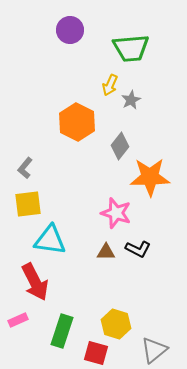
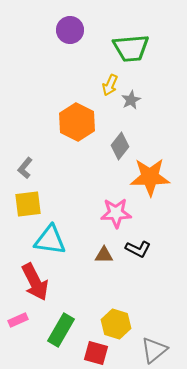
pink star: rotated 20 degrees counterclockwise
brown triangle: moved 2 px left, 3 px down
green rectangle: moved 1 px left, 1 px up; rotated 12 degrees clockwise
